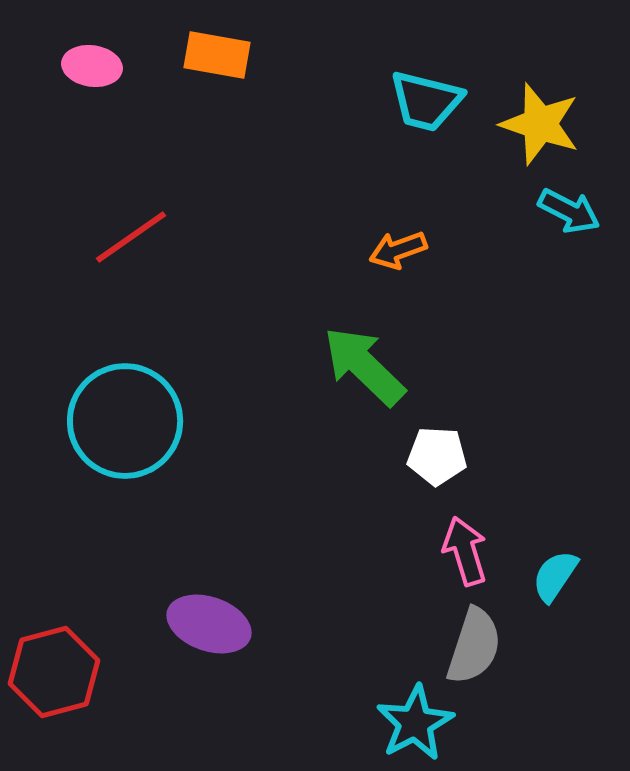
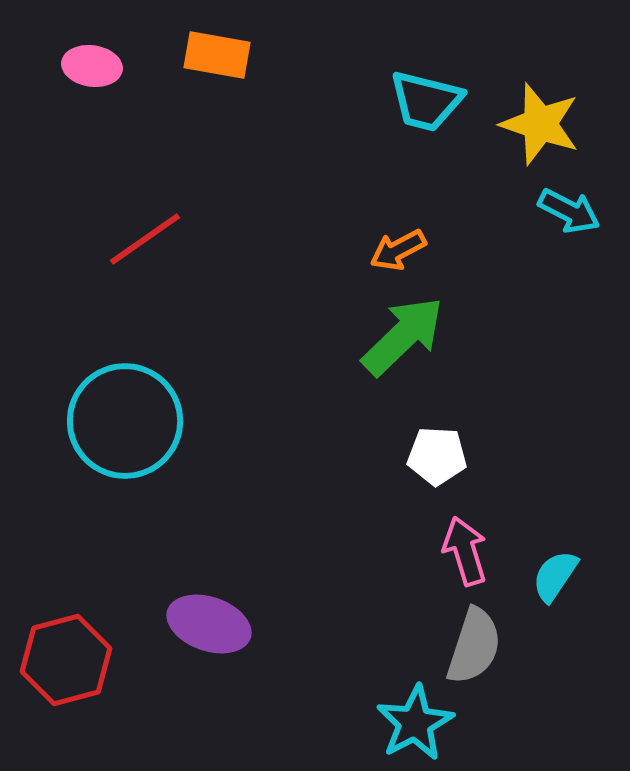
red line: moved 14 px right, 2 px down
orange arrow: rotated 8 degrees counterclockwise
green arrow: moved 39 px right, 30 px up; rotated 92 degrees clockwise
red hexagon: moved 12 px right, 12 px up
